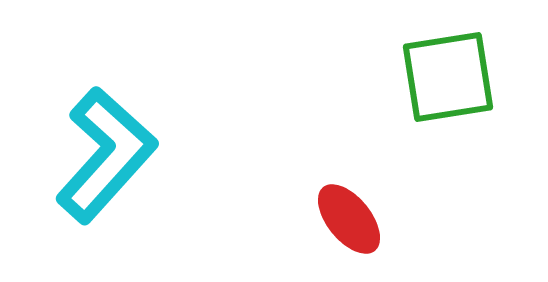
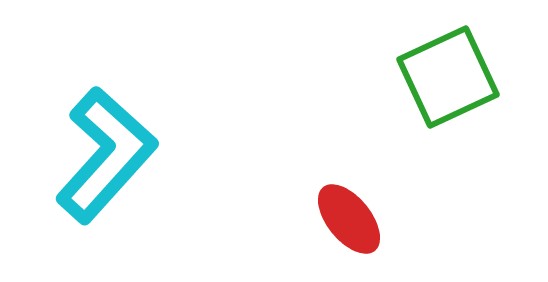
green square: rotated 16 degrees counterclockwise
